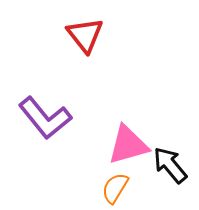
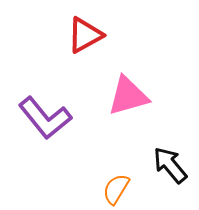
red triangle: rotated 39 degrees clockwise
pink triangle: moved 49 px up
orange semicircle: moved 1 px right, 1 px down
